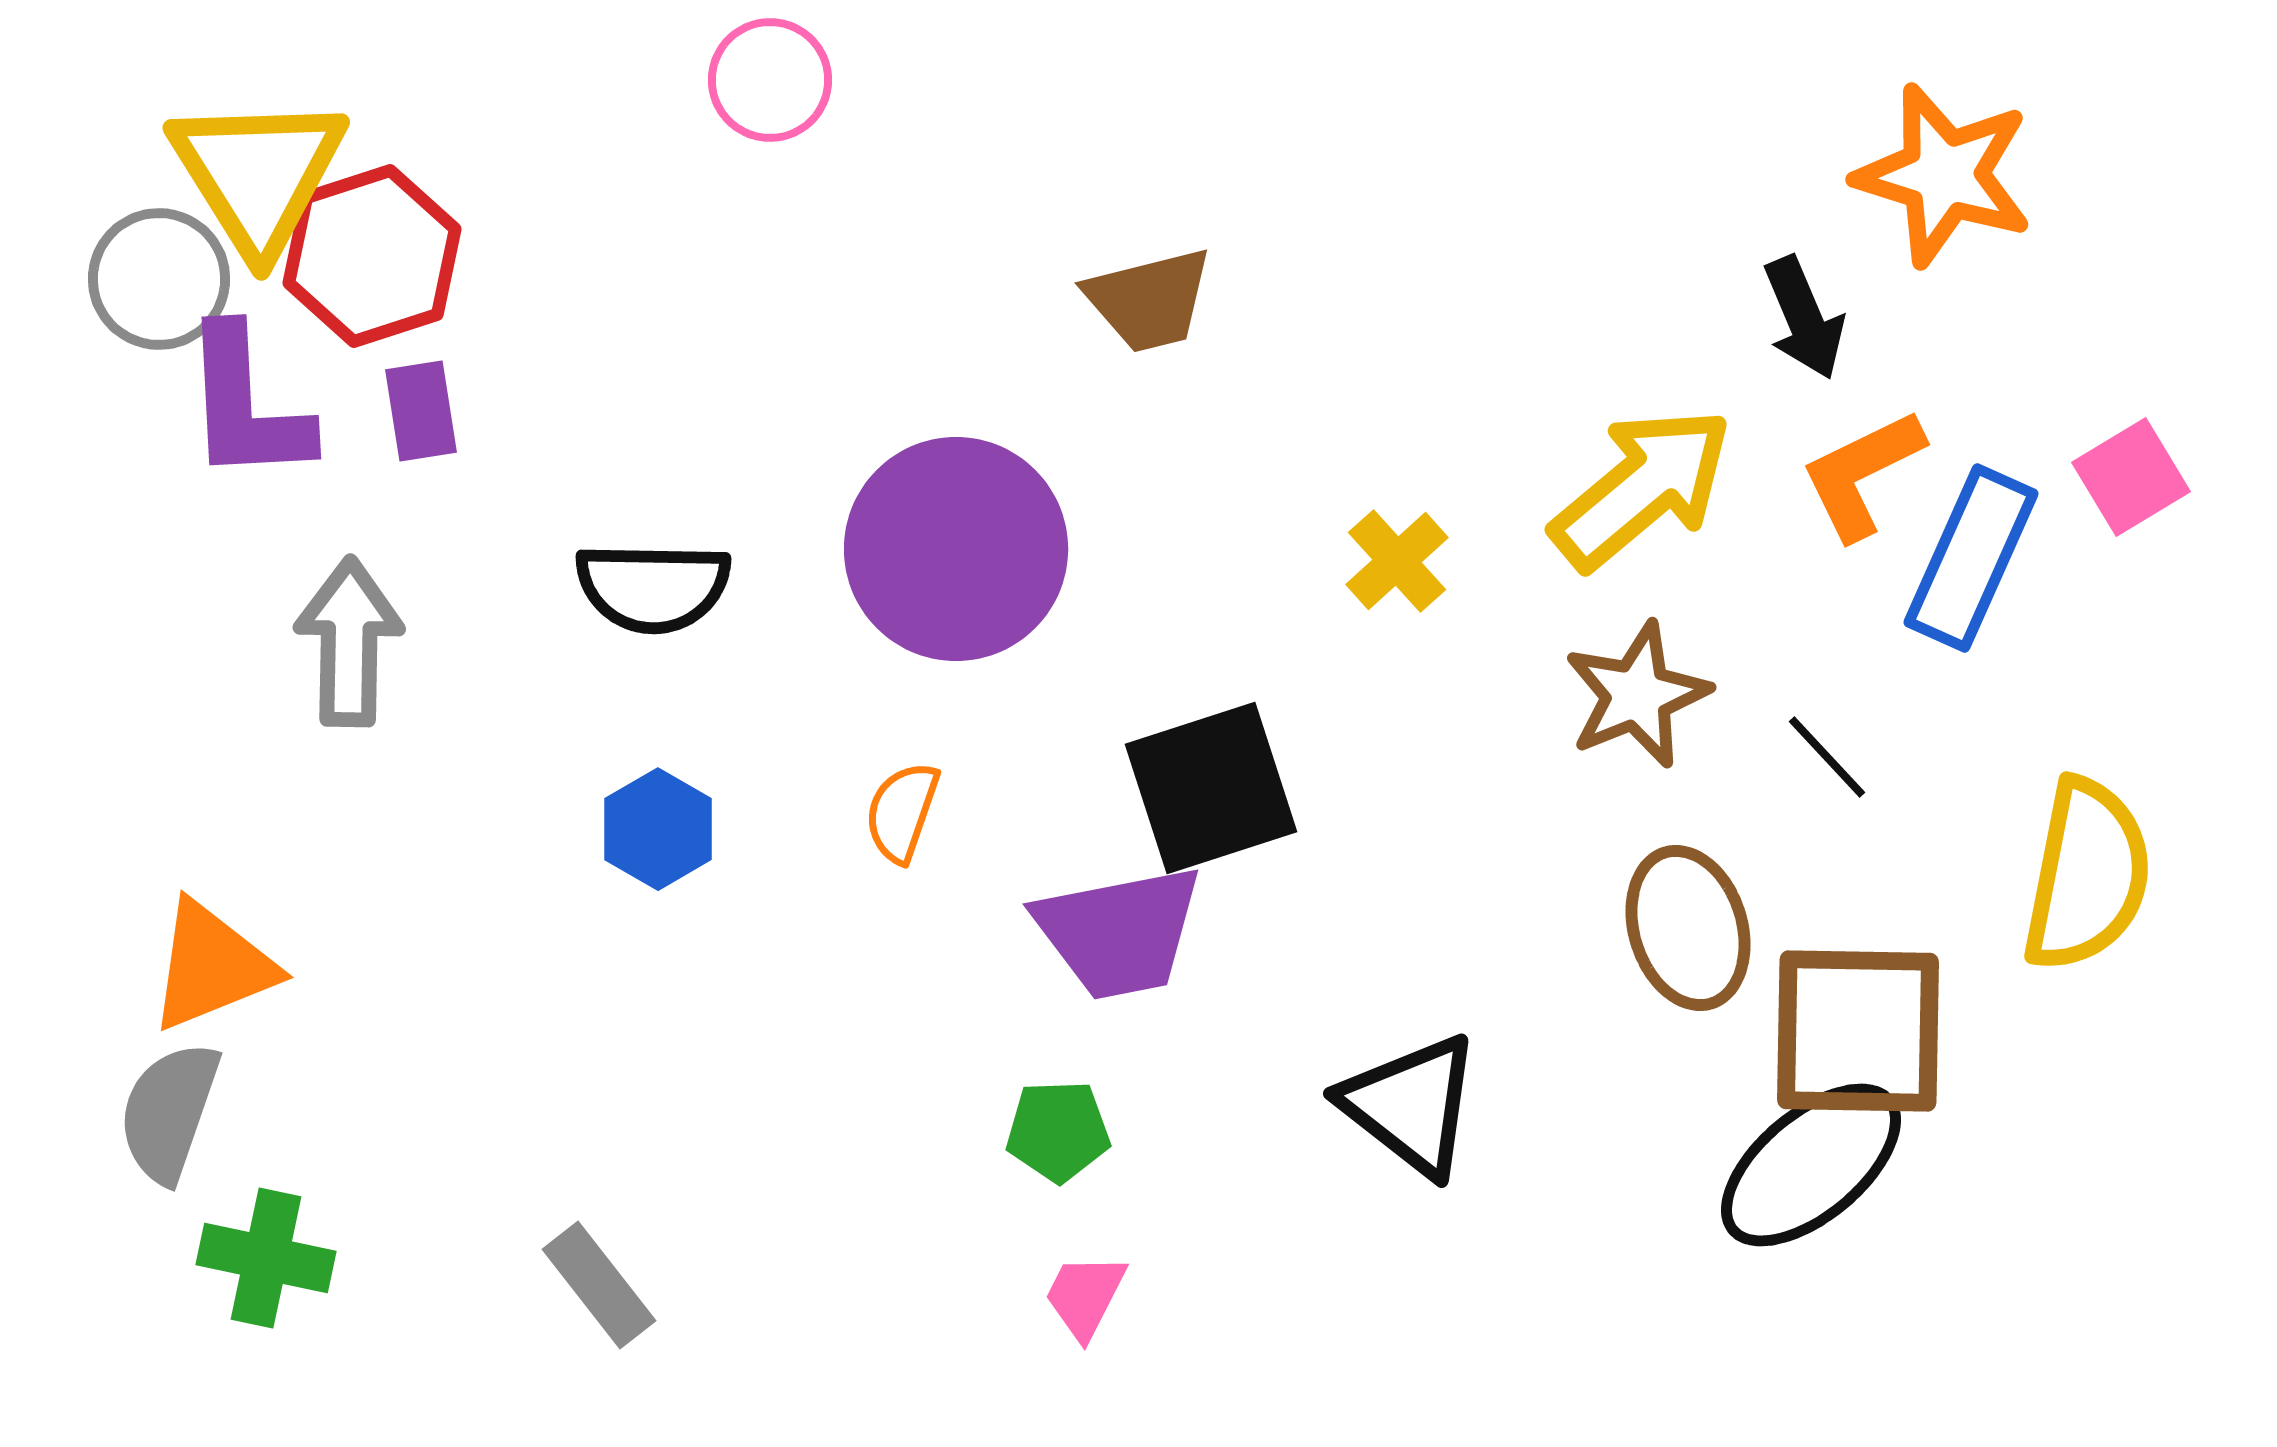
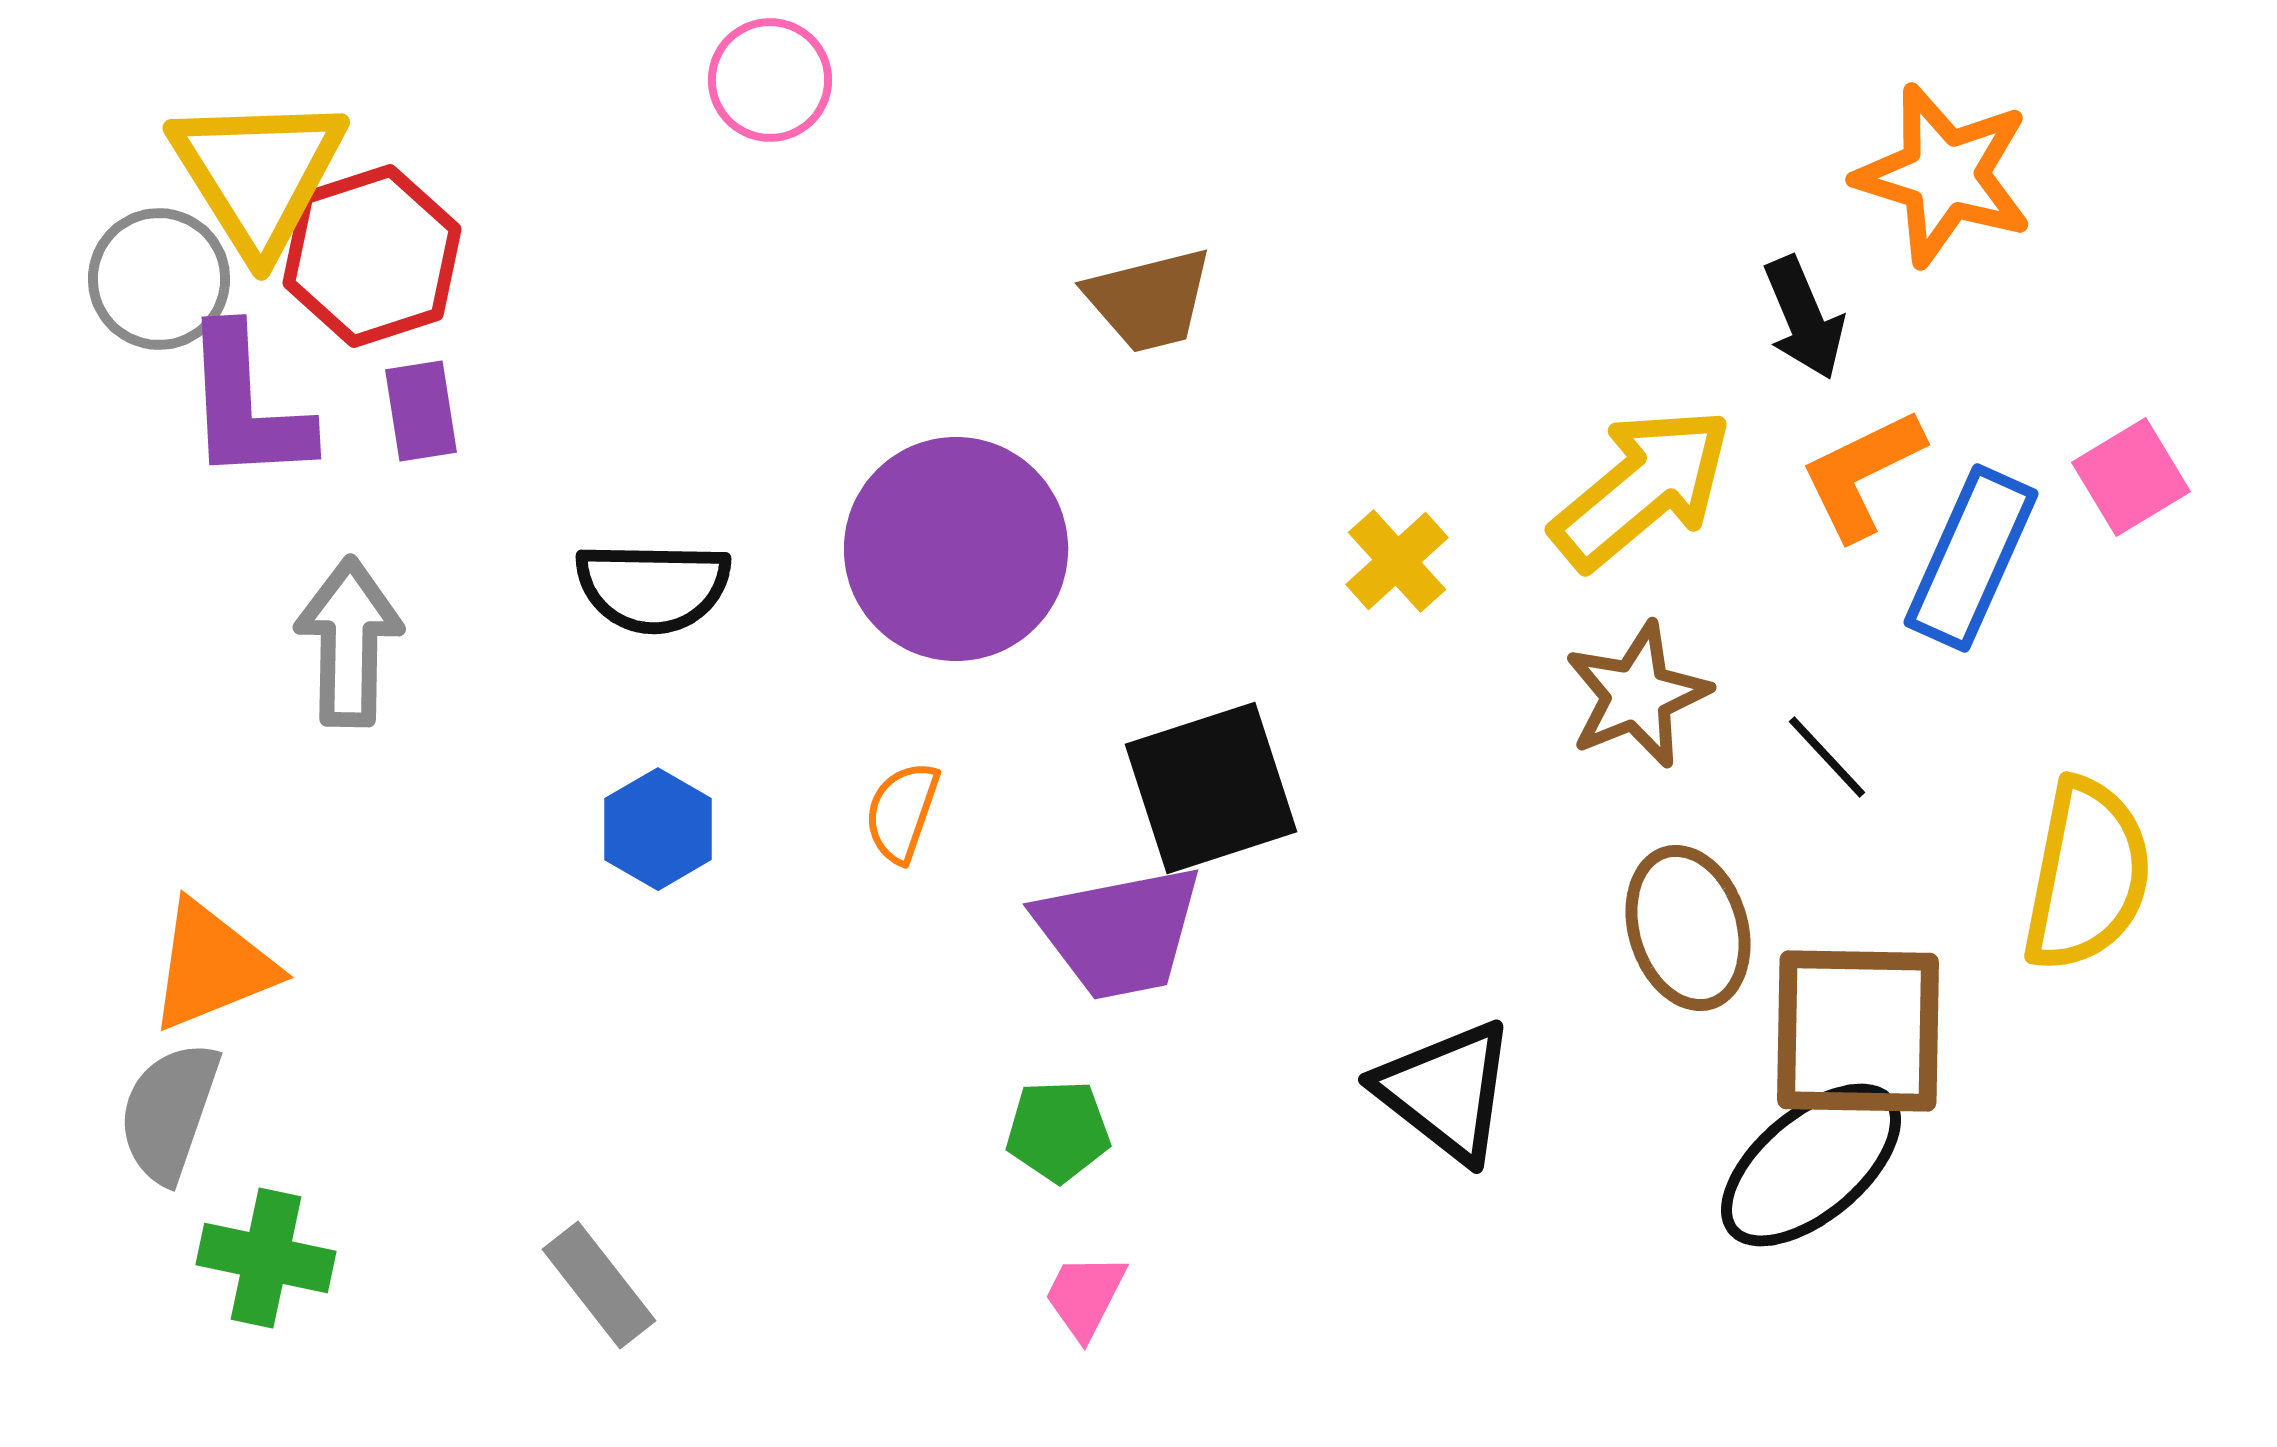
black triangle: moved 35 px right, 14 px up
